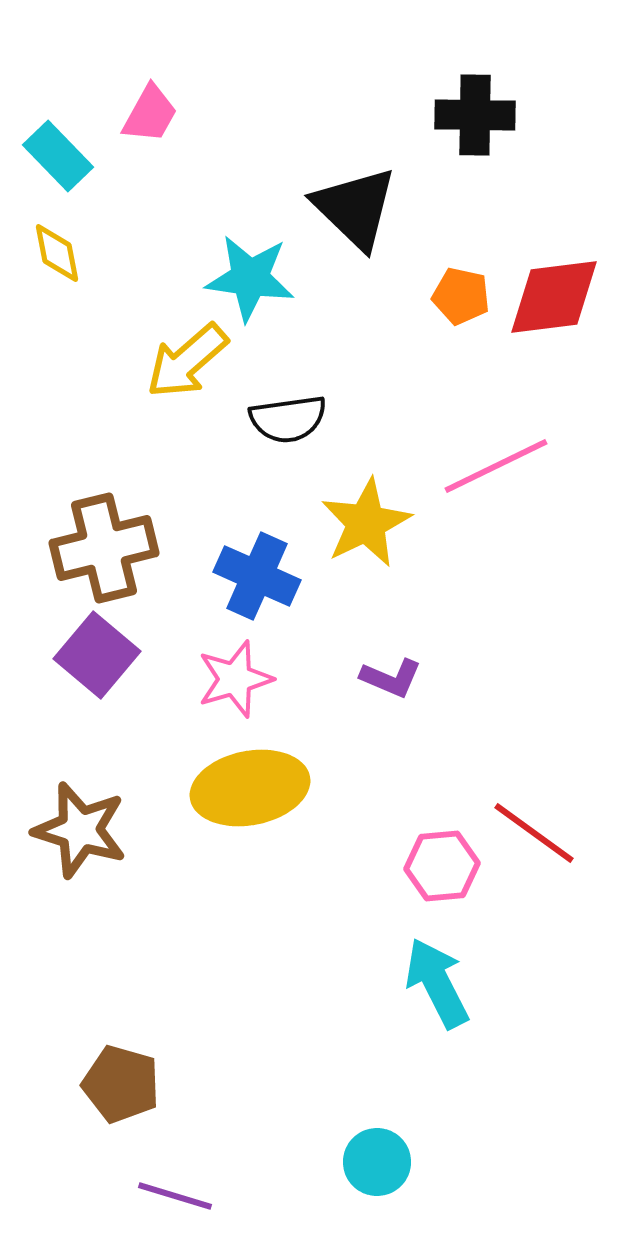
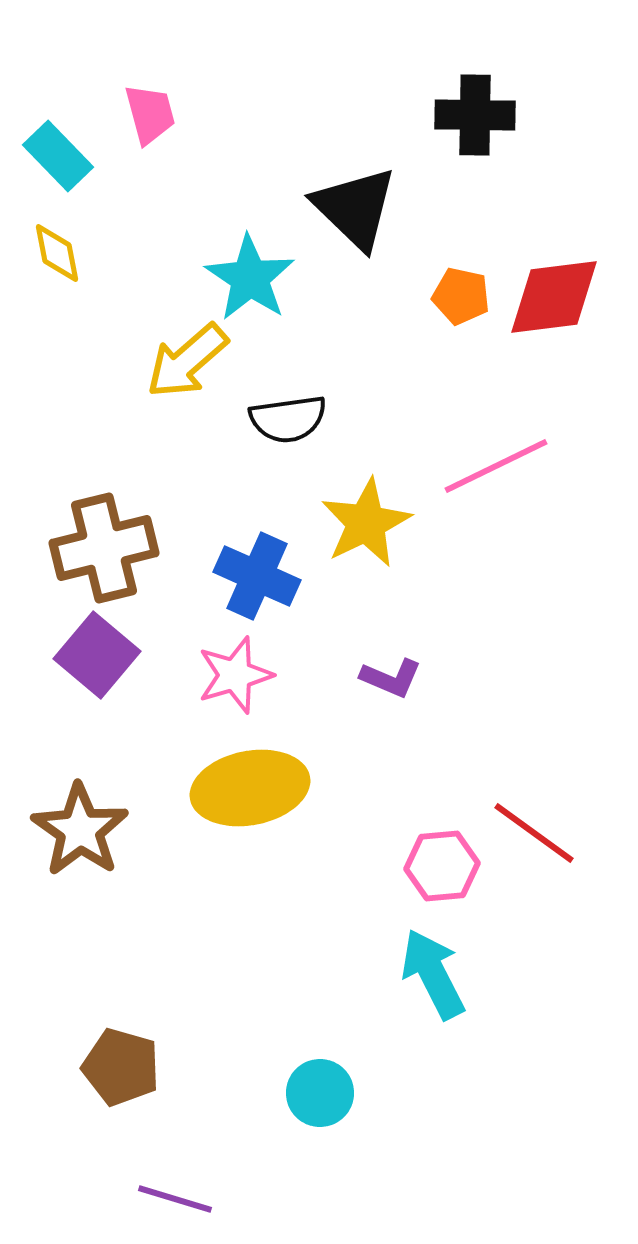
pink trapezoid: rotated 44 degrees counterclockwise
cyan star: rotated 26 degrees clockwise
pink star: moved 4 px up
brown star: rotated 18 degrees clockwise
cyan arrow: moved 4 px left, 9 px up
brown pentagon: moved 17 px up
cyan circle: moved 57 px left, 69 px up
purple line: moved 3 px down
